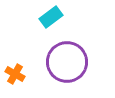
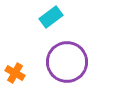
orange cross: moved 1 px up
